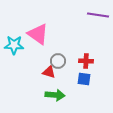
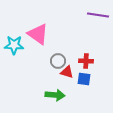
red triangle: moved 18 px right
